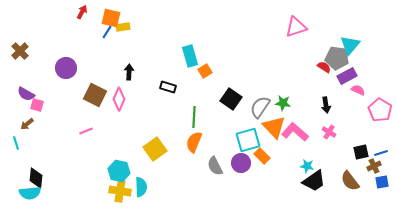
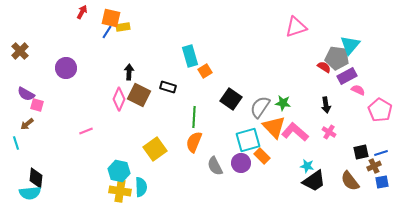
brown square at (95, 95): moved 44 px right
